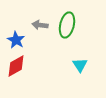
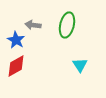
gray arrow: moved 7 px left
